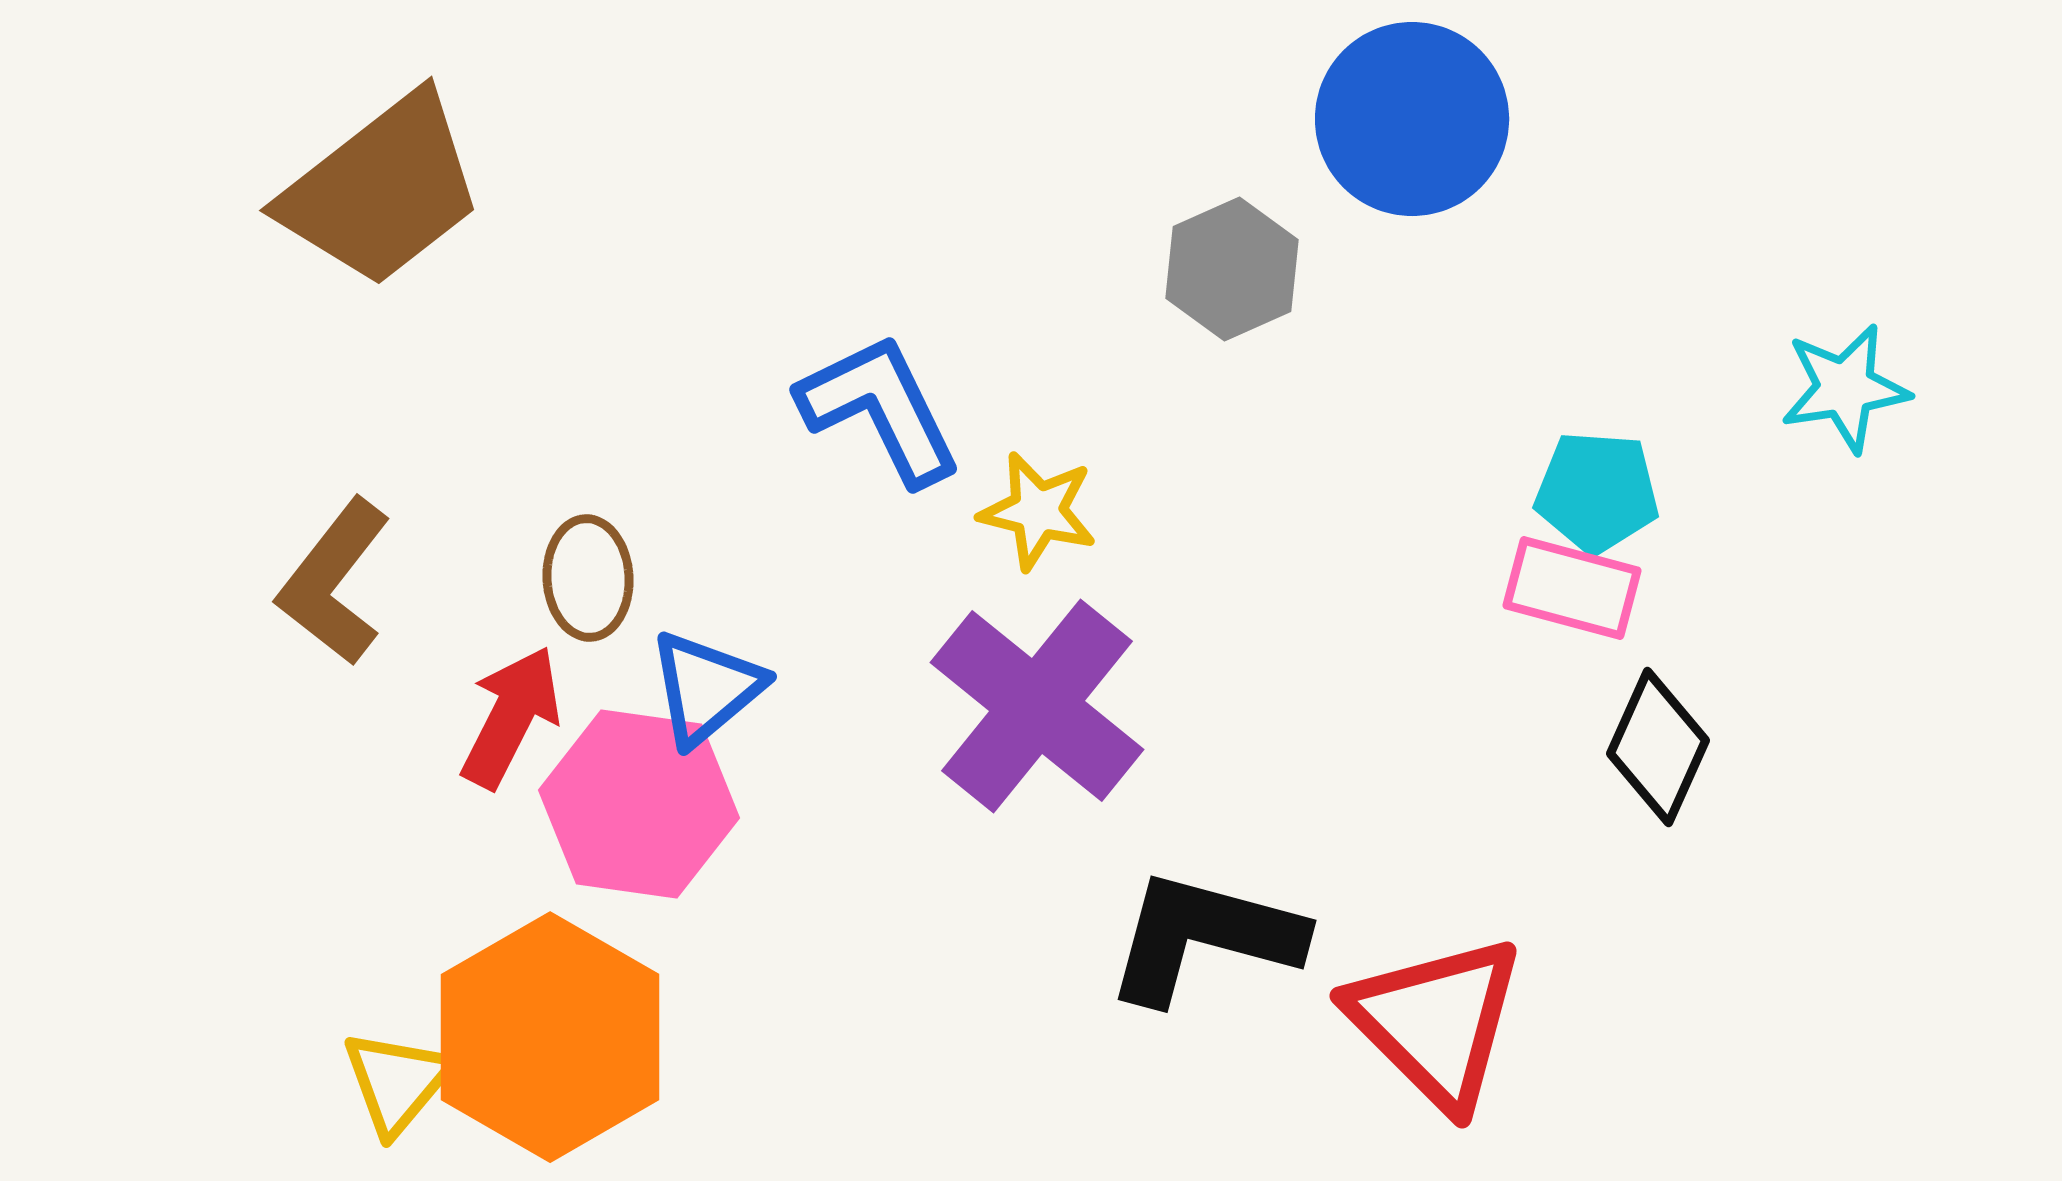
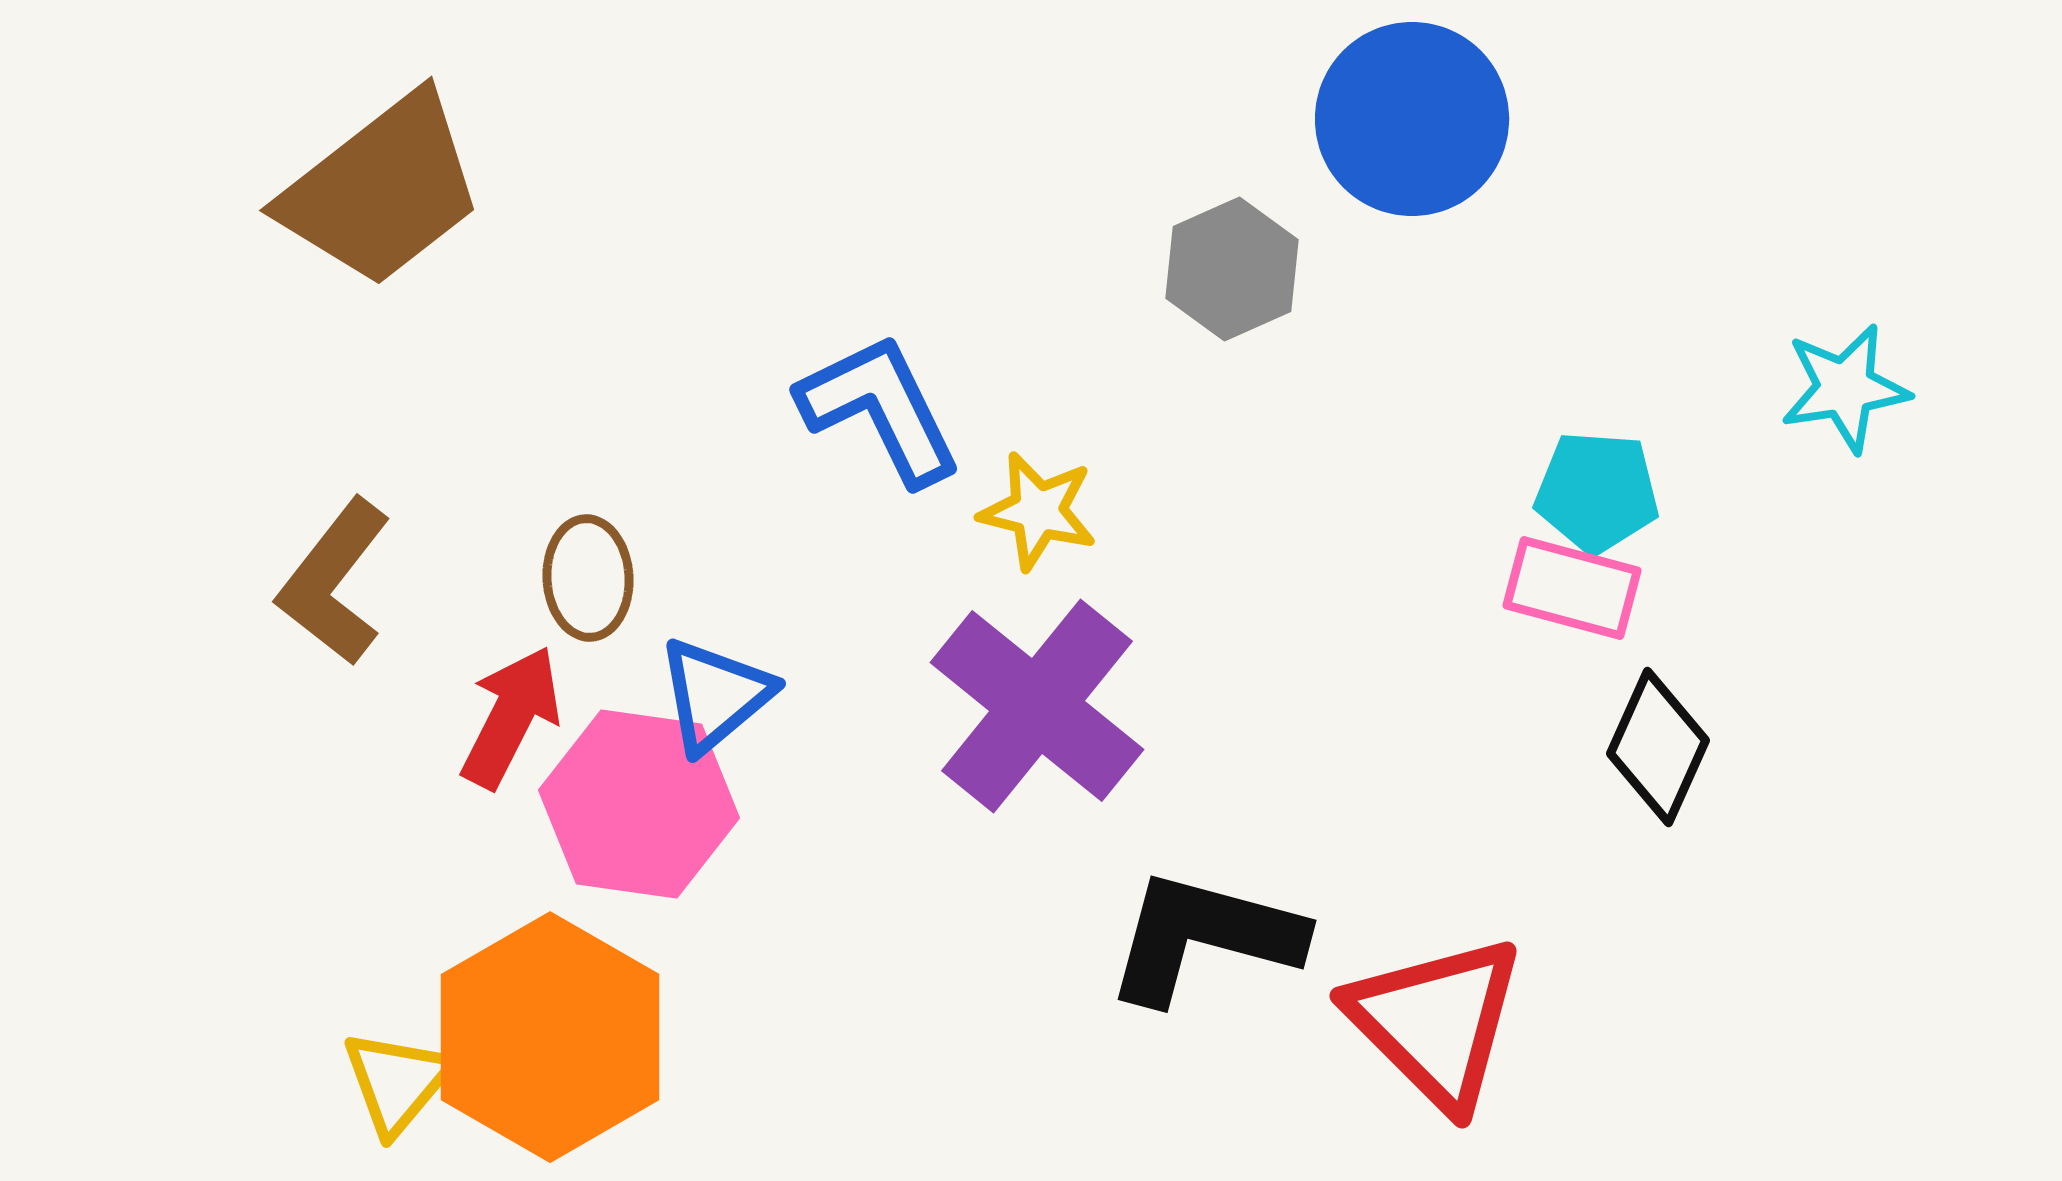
blue triangle: moved 9 px right, 7 px down
